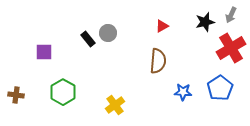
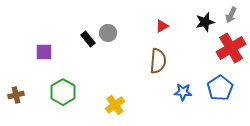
brown cross: rotated 21 degrees counterclockwise
